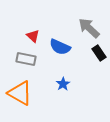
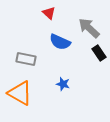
red triangle: moved 16 px right, 23 px up
blue semicircle: moved 5 px up
blue star: rotated 24 degrees counterclockwise
